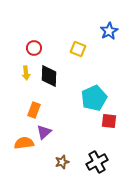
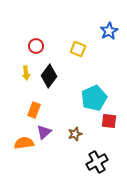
red circle: moved 2 px right, 2 px up
black diamond: rotated 35 degrees clockwise
brown star: moved 13 px right, 28 px up
